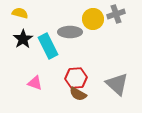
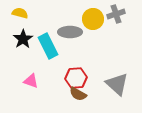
pink triangle: moved 4 px left, 2 px up
